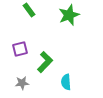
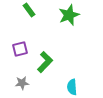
cyan semicircle: moved 6 px right, 5 px down
